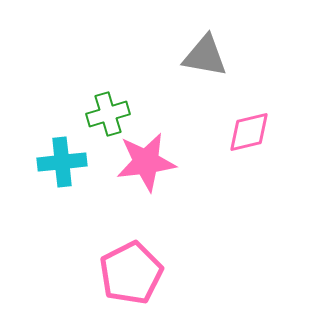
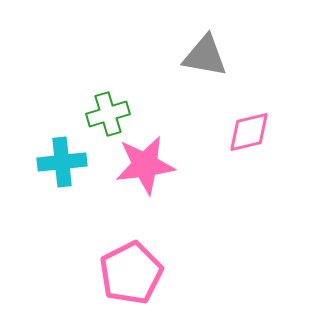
pink star: moved 1 px left, 3 px down
